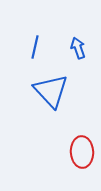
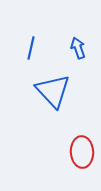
blue line: moved 4 px left, 1 px down
blue triangle: moved 2 px right
